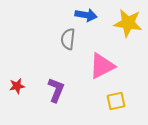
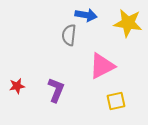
gray semicircle: moved 1 px right, 4 px up
